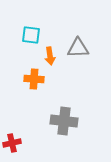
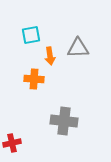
cyan square: rotated 18 degrees counterclockwise
